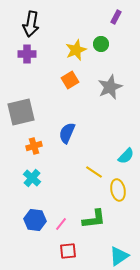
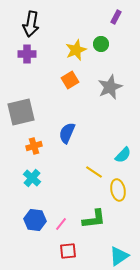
cyan semicircle: moved 3 px left, 1 px up
